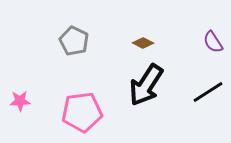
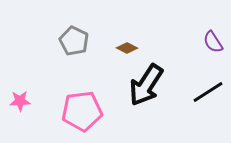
brown diamond: moved 16 px left, 5 px down
pink pentagon: moved 1 px up
